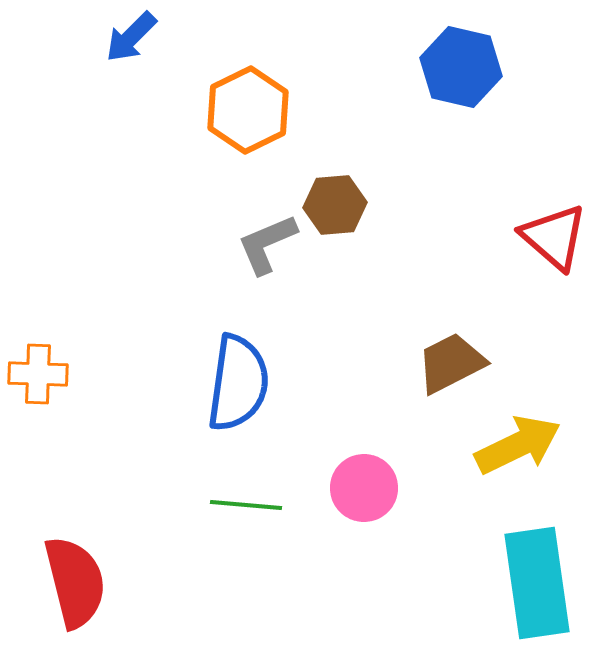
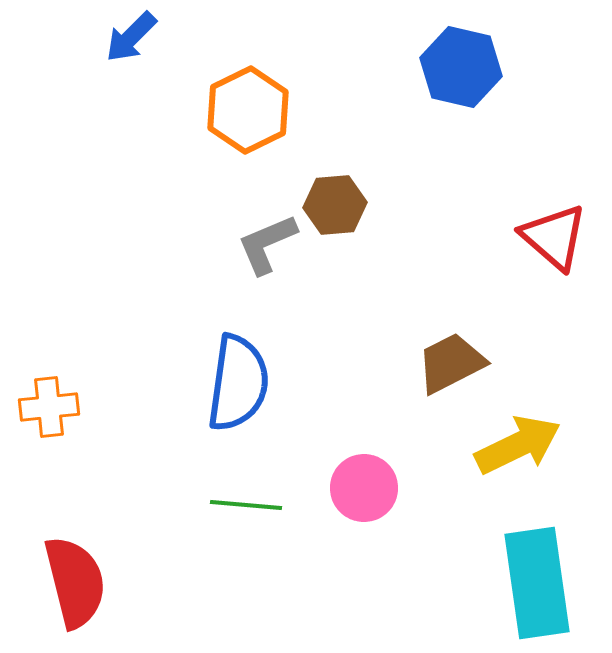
orange cross: moved 11 px right, 33 px down; rotated 8 degrees counterclockwise
